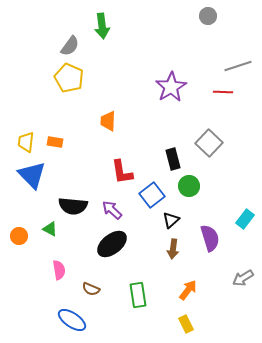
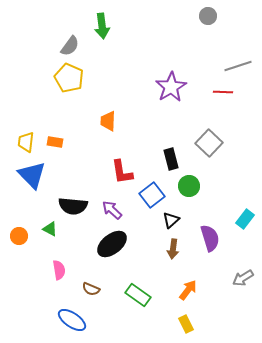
black rectangle: moved 2 px left
green rectangle: rotated 45 degrees counterclockwise
